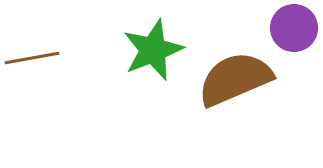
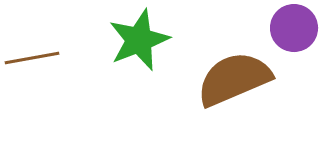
green star: moved 14 px left, 10 px up
brown semicircle: moved 1 px left
